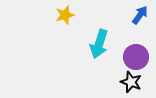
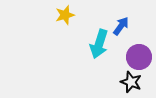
blue arrow: moved 19 px left, 11 px down
purple circle: moved 3 px right
